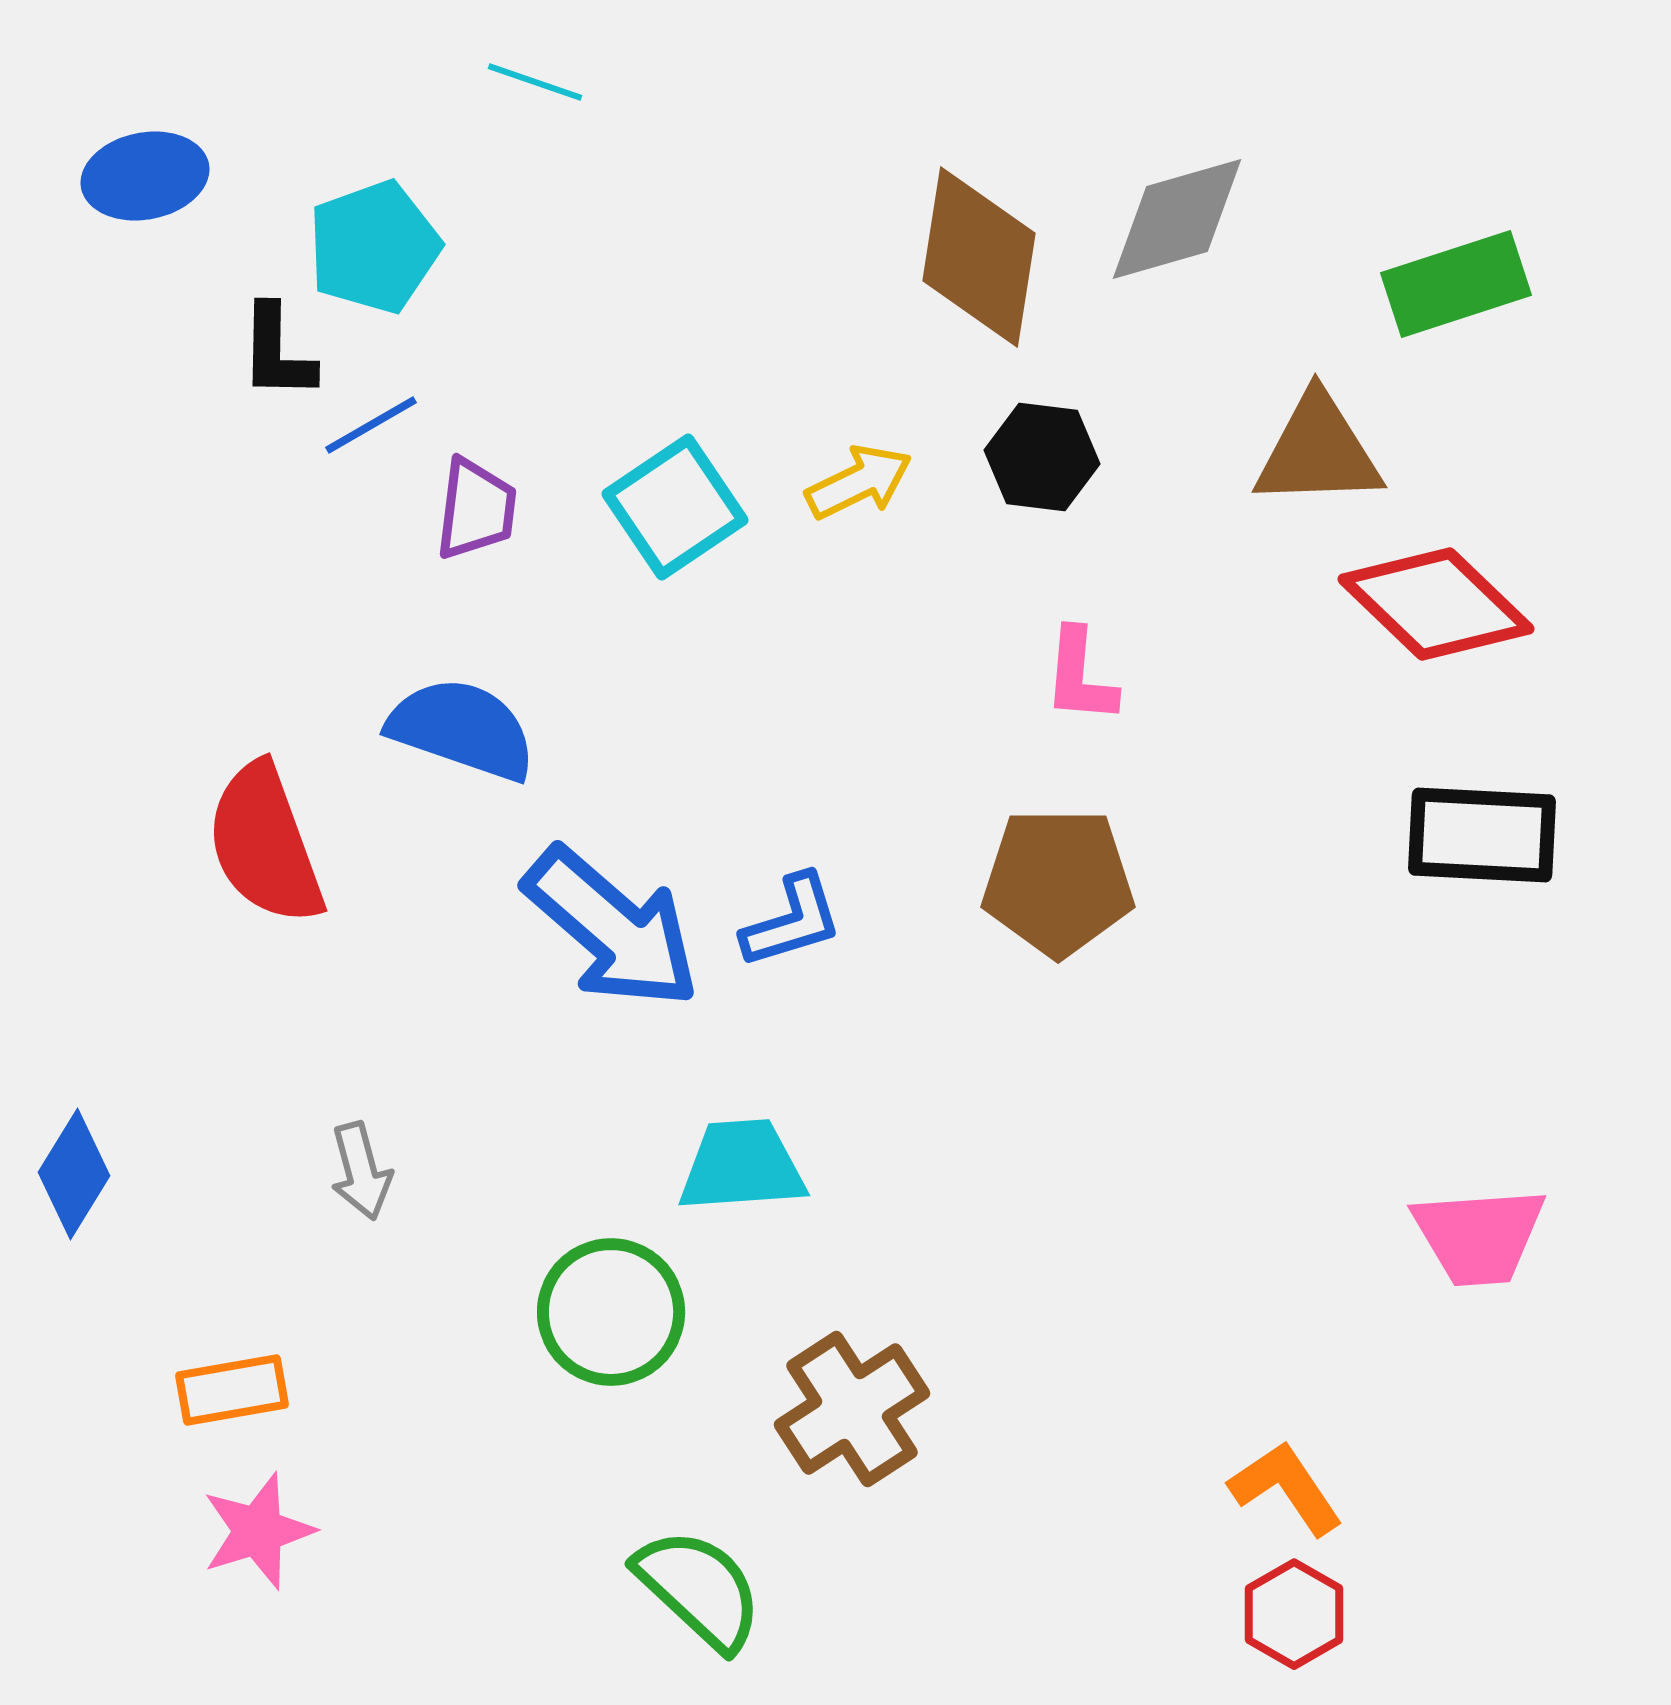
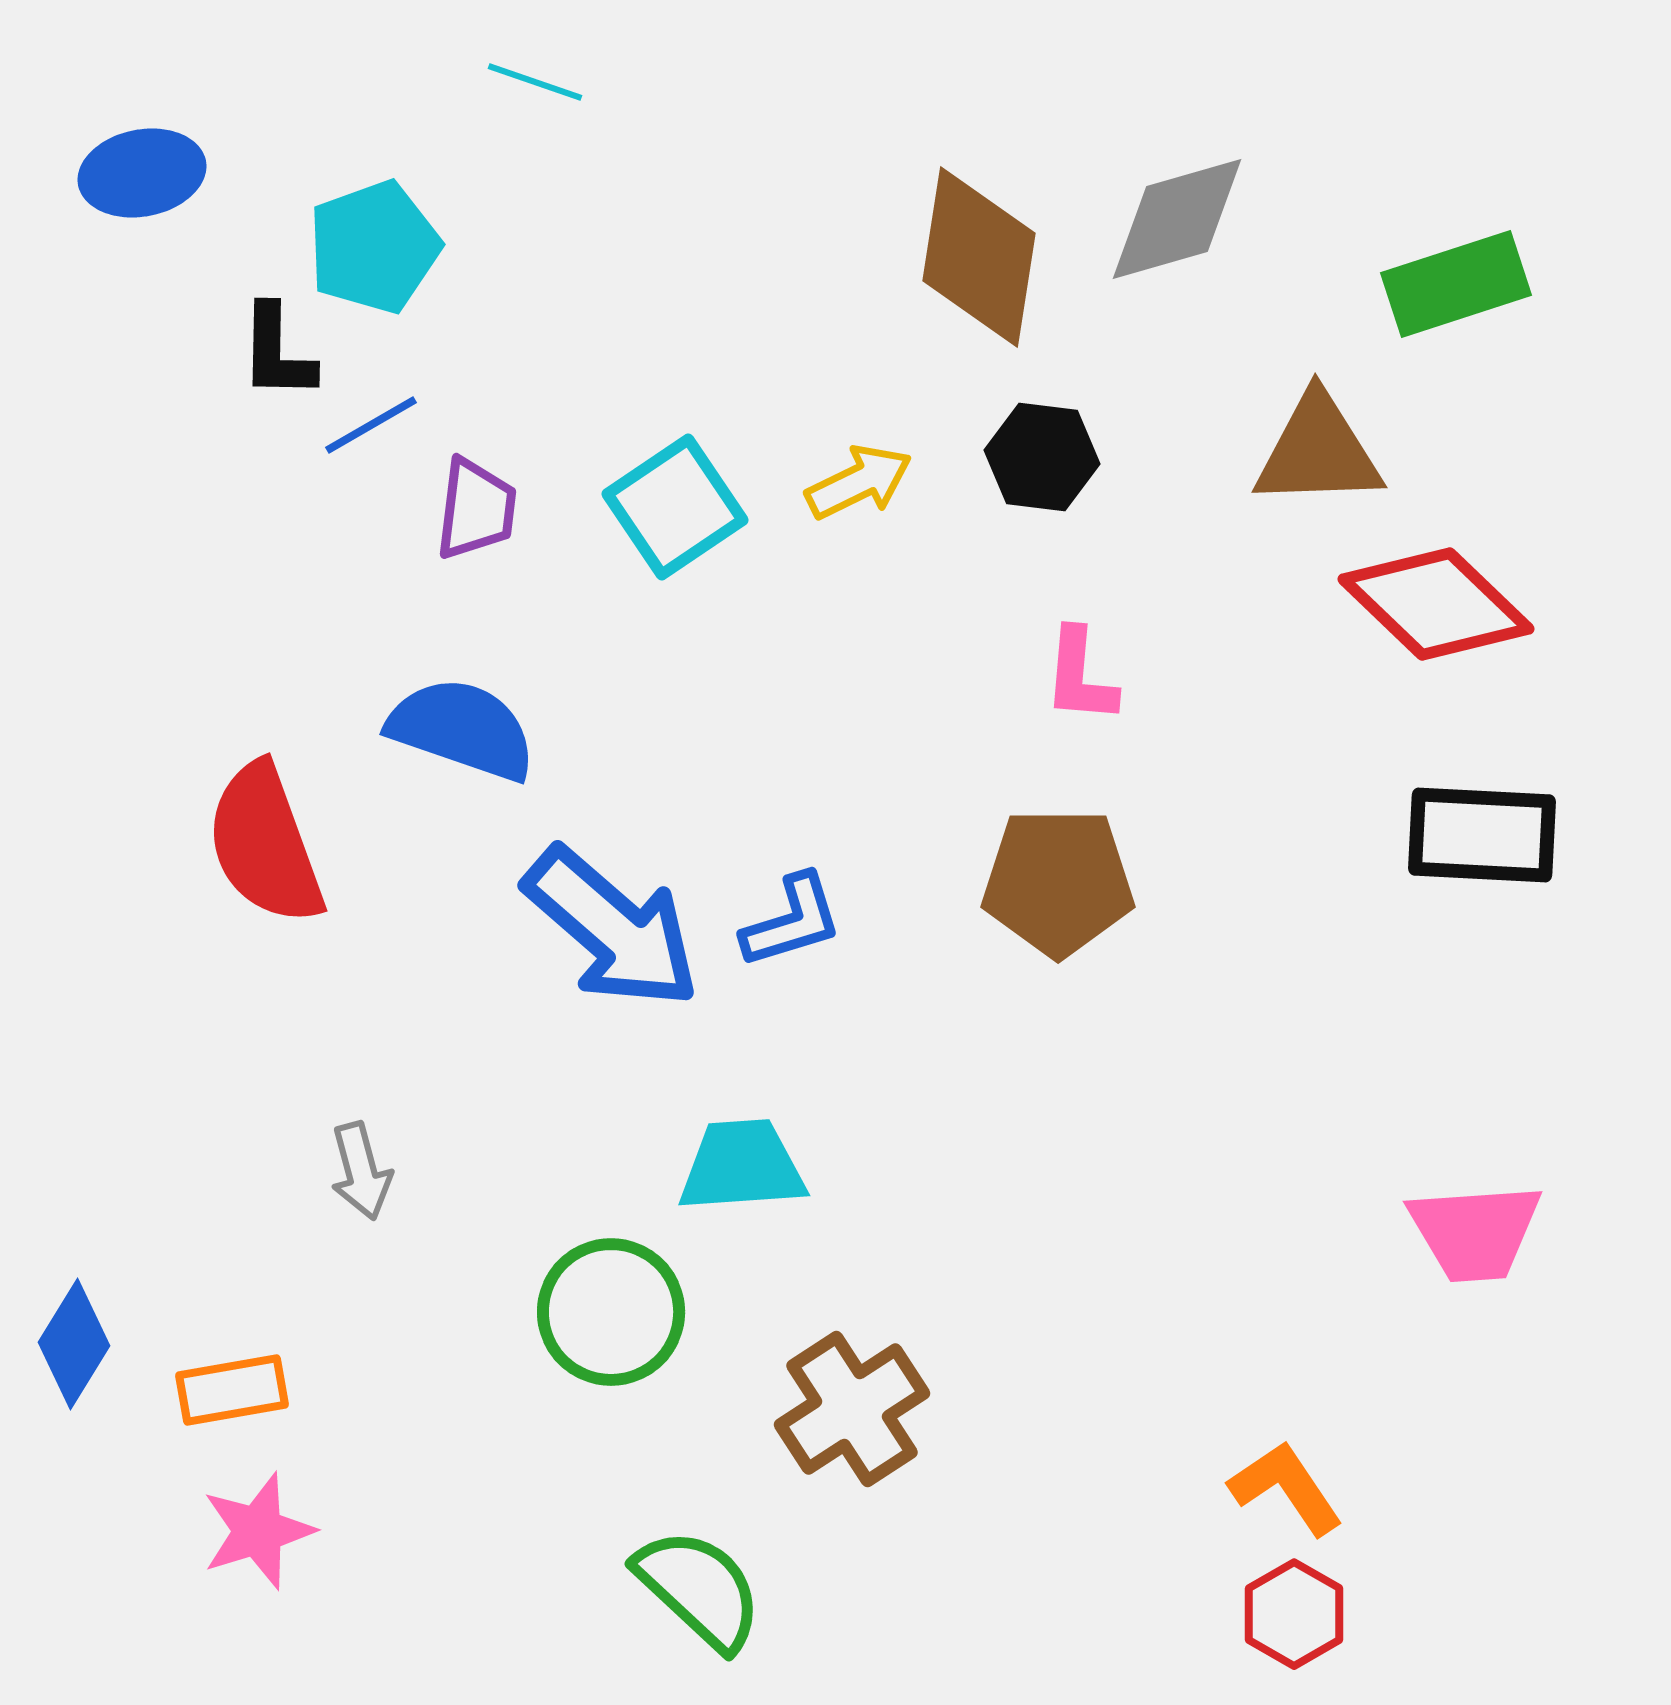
blue ellipse: moved 3 px left, 3 px up
blue diamond: moved 170 px down
pink trapezoid: moved 4 px left, 4 px up
